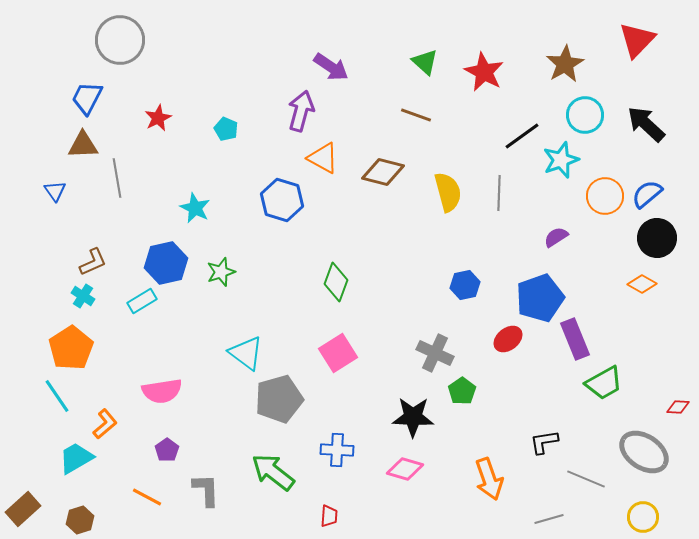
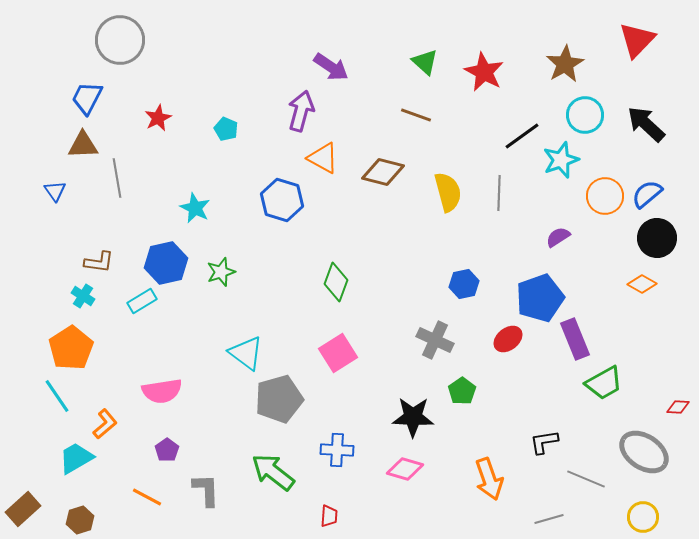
purple semicircle at (556, 237): moved 2 px right
brown L-shape at (93, 262): moved 6 px right; rotated 32 degrees clockwise
blue hexagon at (465, 285): moved 1 px left, 1 px up
gray cross at (435, 353): moved 13 px up
